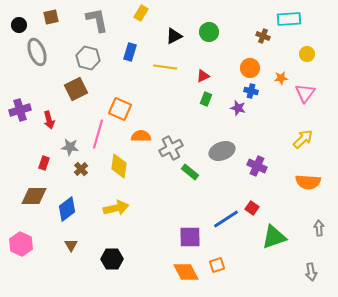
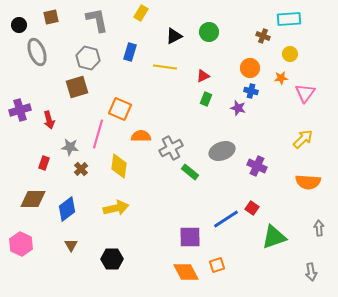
yellow circle at (307, 54): moved 17 px left
brown square at (76, 89): moved 1 px right, 2 px up; rotated 10 degrees clockwise
brown diamond at (34, 196): moved 1 px left, 3 px down
